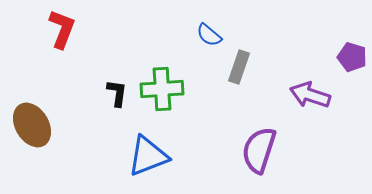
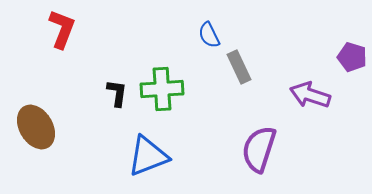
blue semicircle: rotated 24 degrees clockwise
gray rectangle: rotated 44 degrees counterclockwise
brown ellipse: moved 4 px right, 2 px down
purple semicircle: moved 1 px up
